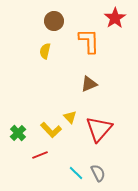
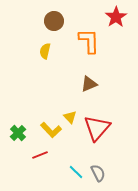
red star: moved 1 px right, 1 px up
red triangle: moved 2 px left, 1 px up
cyan line: moved 1 px up
